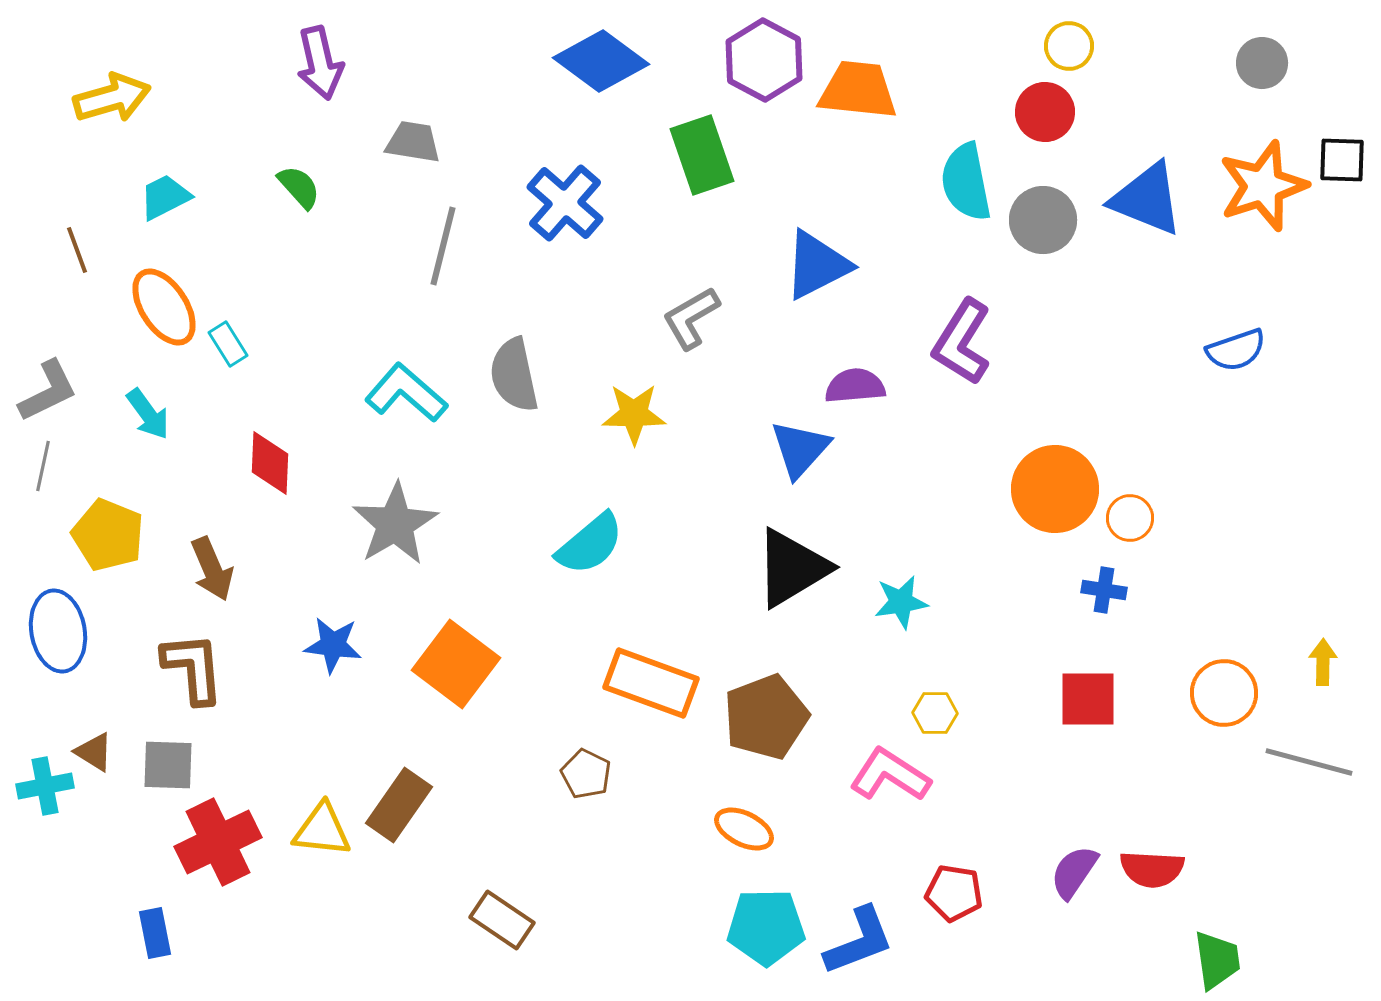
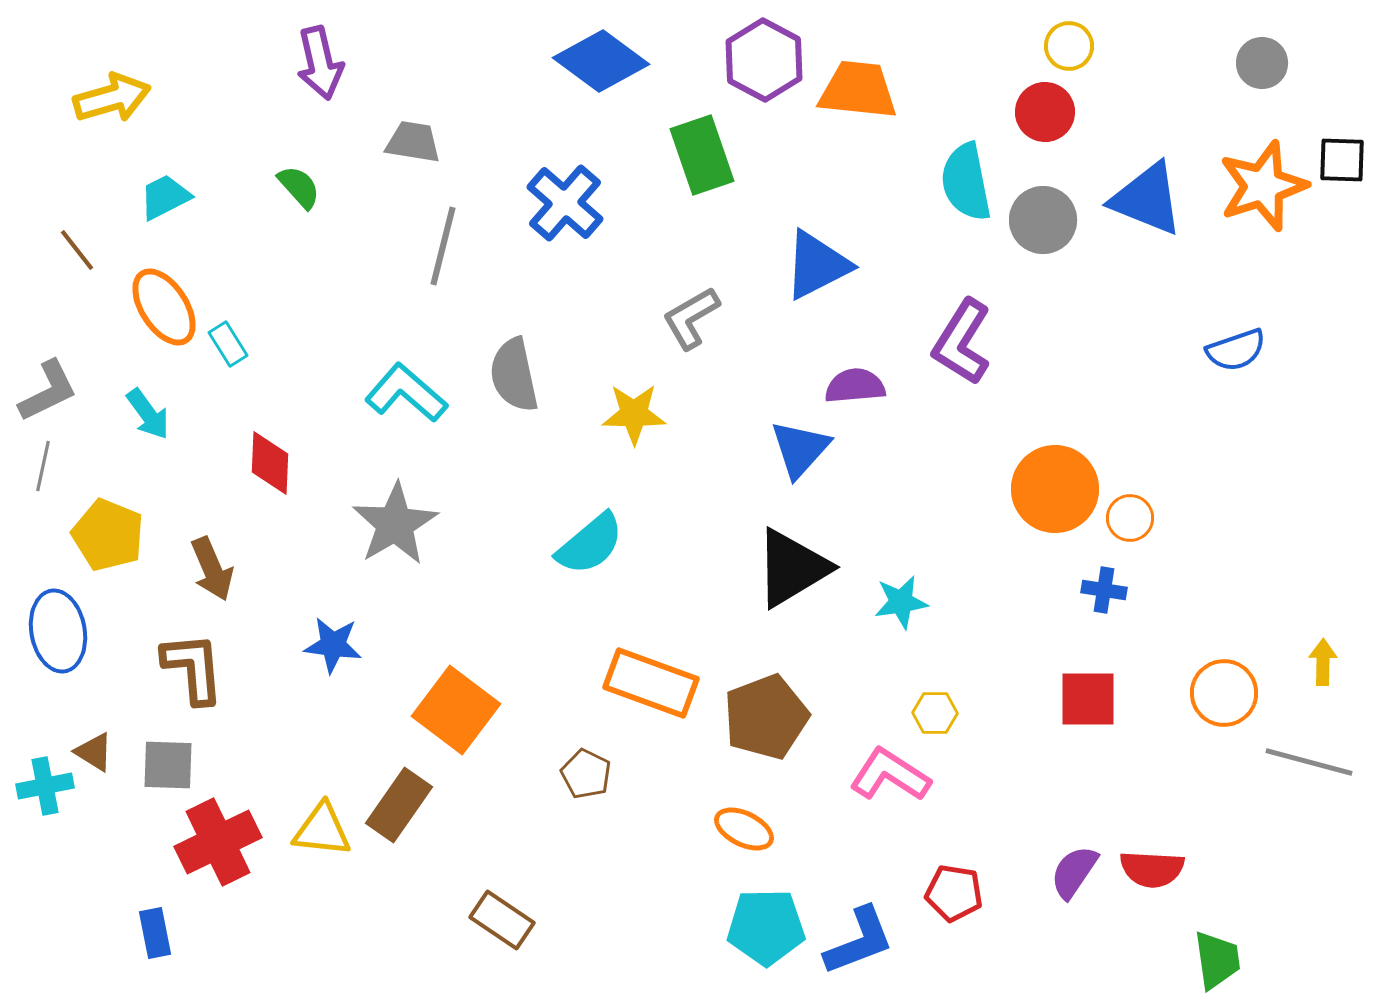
brown line at (77, 250): rotated 18 degrees counterclockwise
orange square at (456, 664): moved 46 px down
